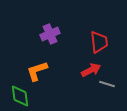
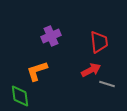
purple cross: moved 1 px right, 2 px down
